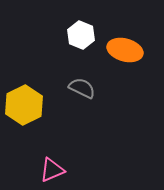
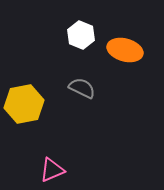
yellow hexagon: moved 1 px up; rotated 15 degrees clockwise
